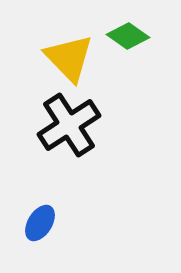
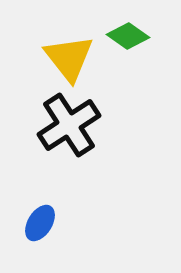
yellow triangle: rotated 6 degrees clockwise
